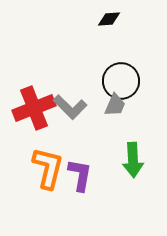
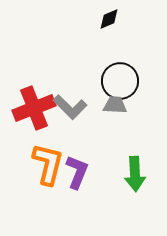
black diamond: rotated 20 degrees counterclockwise
black circle: moved 1 px left
gray trapezoid: rotated 110 degrees counterclockwise
green arrow: moved 2 px right, 14 px down
orange L-shape: moved 4 px up
purple L-shape: moved 3 px left, 3 px up; rotated 12 degrees clockwise
